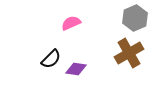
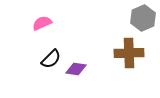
gray hexagon: moved 8 px right
pink semicircle: moved 29 px left
brown cross: rotated 28 degrees clockwise
